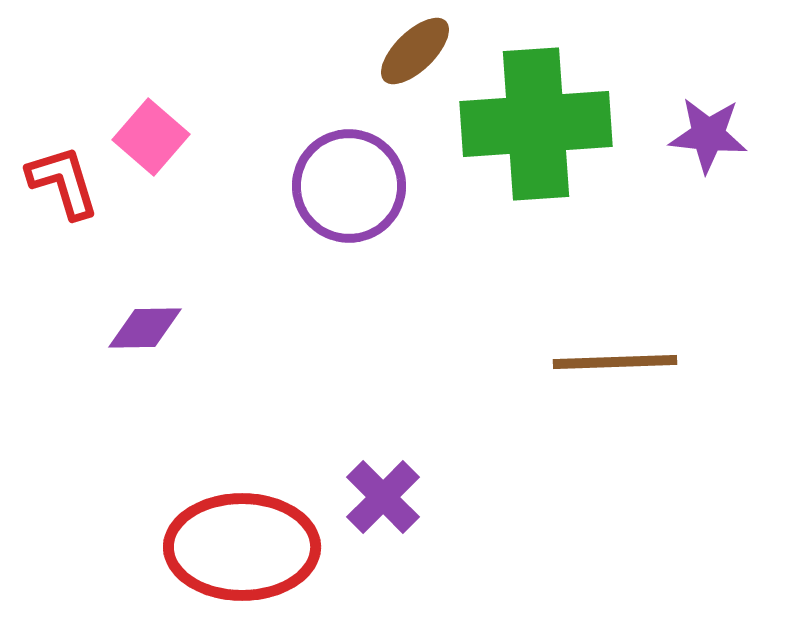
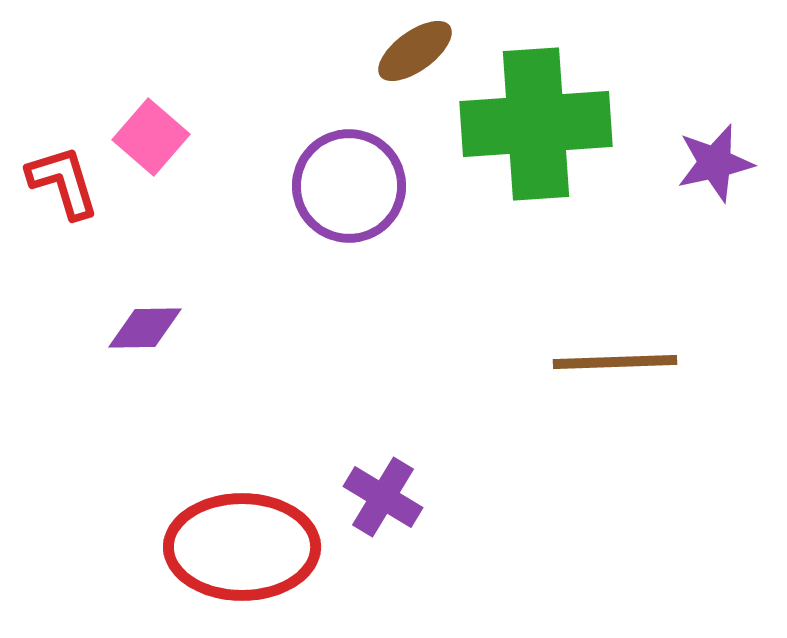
brown ellipse: rotated 8 degrees clockwise
purple star: moved 7 px right, 28 px down; rotated 18 degrees counterclockwise
purple cross: rotated 14 degrees counterclockwise
